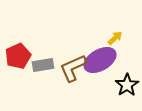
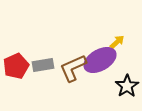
yellow arrow: moved 2 px right, 4 px down
red pentagon: moved 2 px left, 10 px down
black star: moved 1 px down
